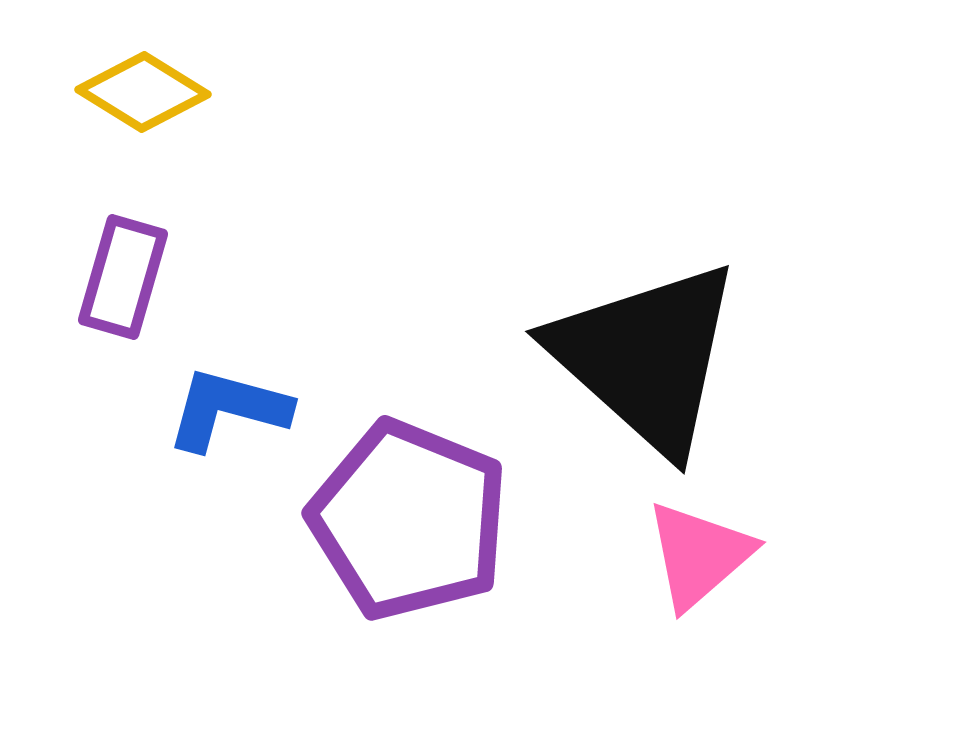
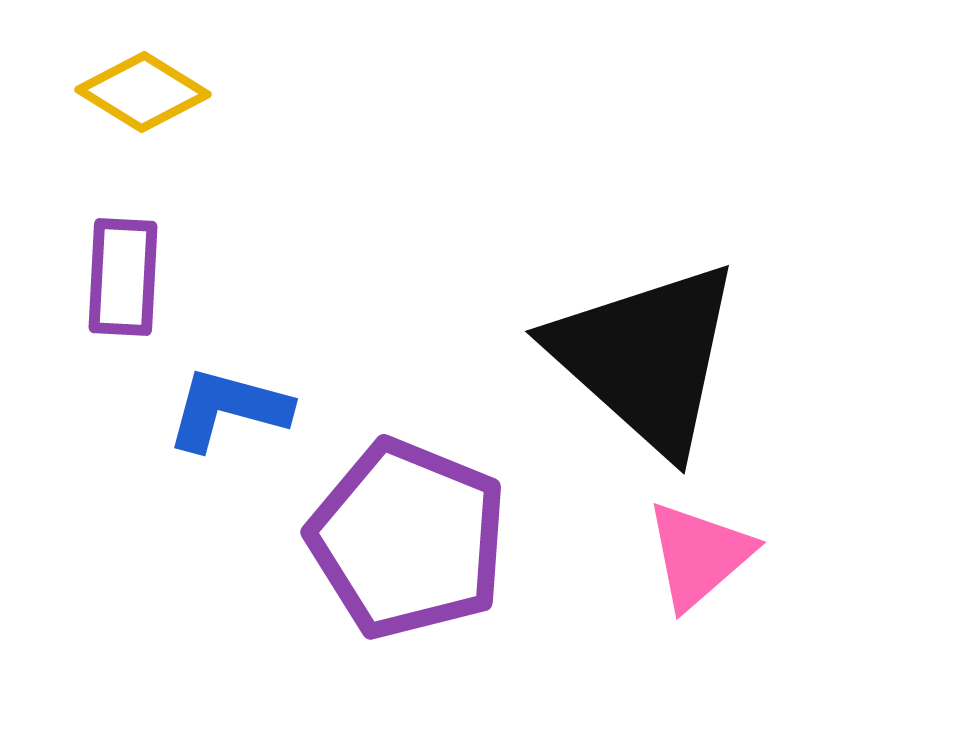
purple rectangle: rotated 13 degrees counterclockwise
purple pentagon: moved 1 px left, 19 px down
